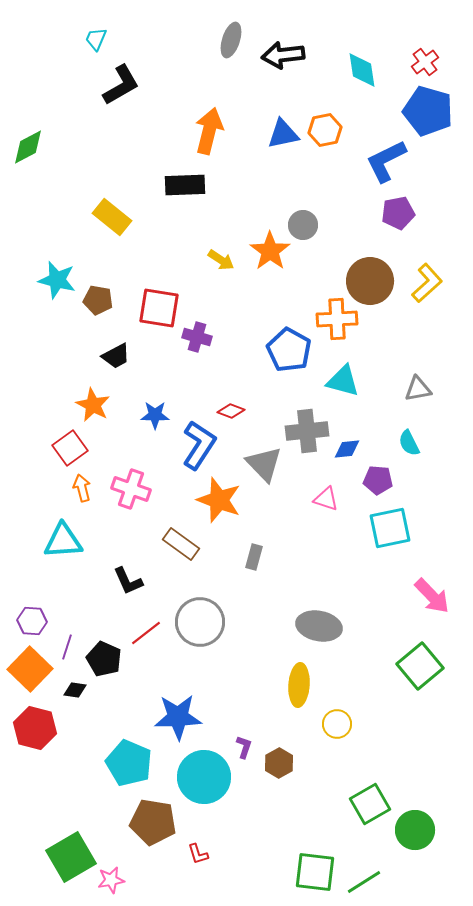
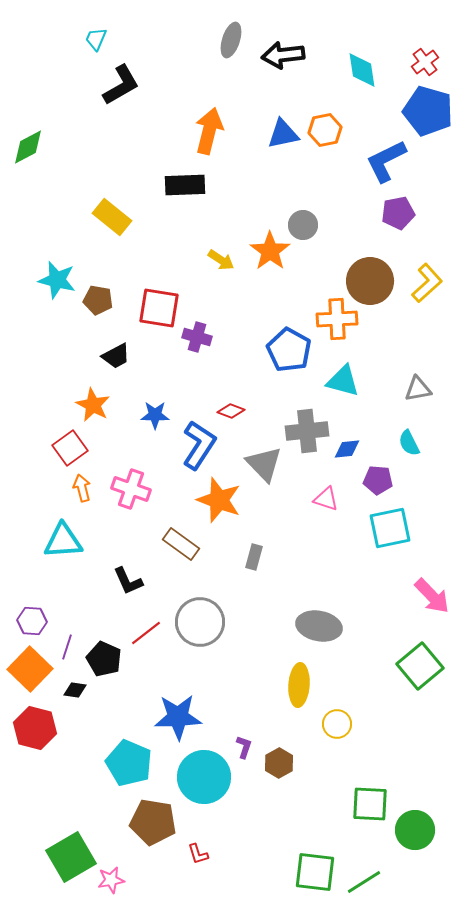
green square at (370, 804): rotated 33 degrees clockwise
